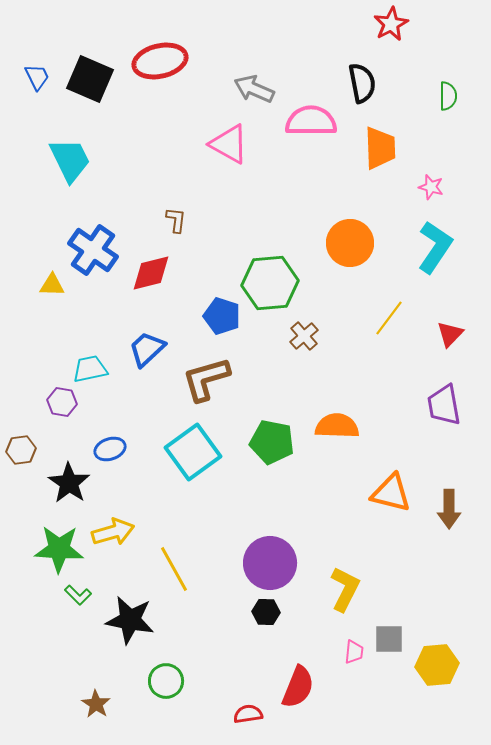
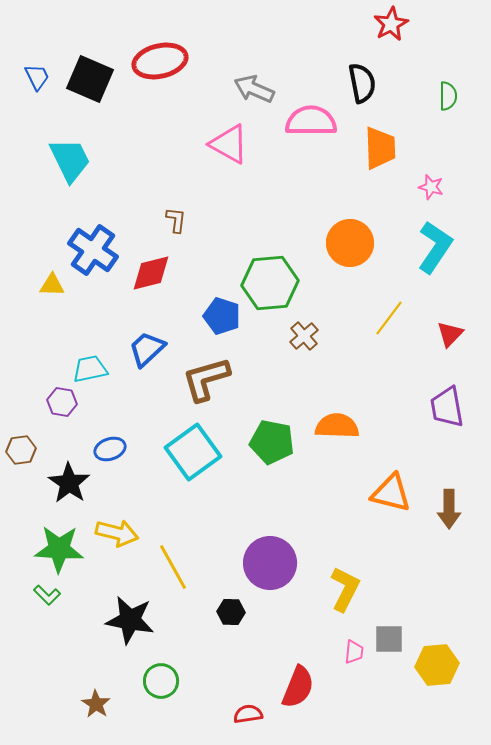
purple trapezoid at (444, 405): moved 3 px right, 2 px down
yellow arrow at (113, 532): moved 4 px right, 1 px down; rotated 30 degrees clockwise
yellow line at (174, 569): moved 1 px left, 2 px up
green L-shape at (78, 595): moved 31 px left
black hexagon at (266, 612): moved 35 px left
green circle at (166, 681): moved 5 px left
